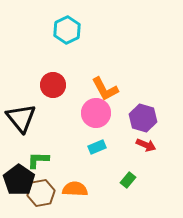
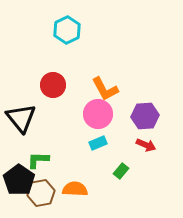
pink circle: moved 2 px right, 1 px down
purple hexagon: moved 2 px right, 2 px up; rotated 20 degrees counterclockwise
cyan rectangle: moved 1 px right, 4 px up
green rectangle: moved 7 px left, 9 px up
